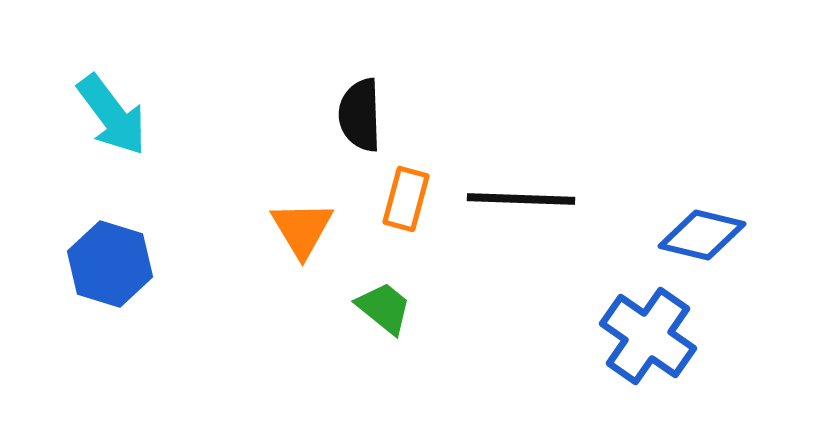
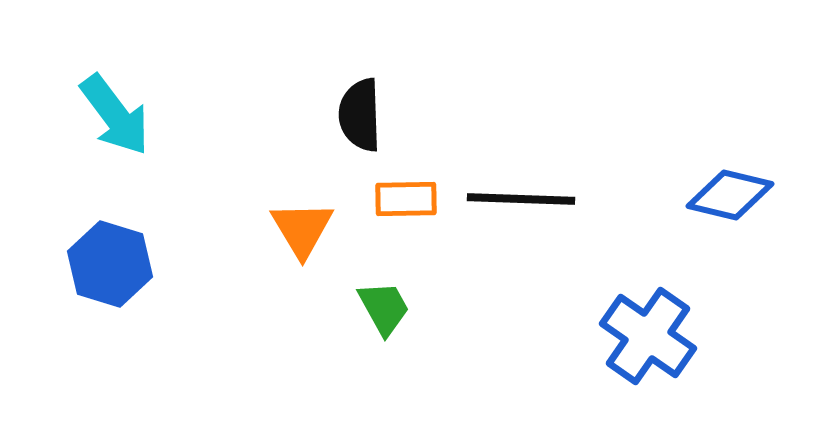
cyan arrow: moved 3 px right
orange rectangle: rotated 74 degrees clockwise
blue diamond: moved 28 px right, 40 px up
green trapezoid: rotated 22 degrees clockwise
